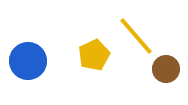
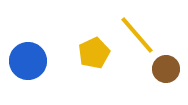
yellow line: moved 1 px right, 1 px up
yellow pentagon: moved 2 px up
